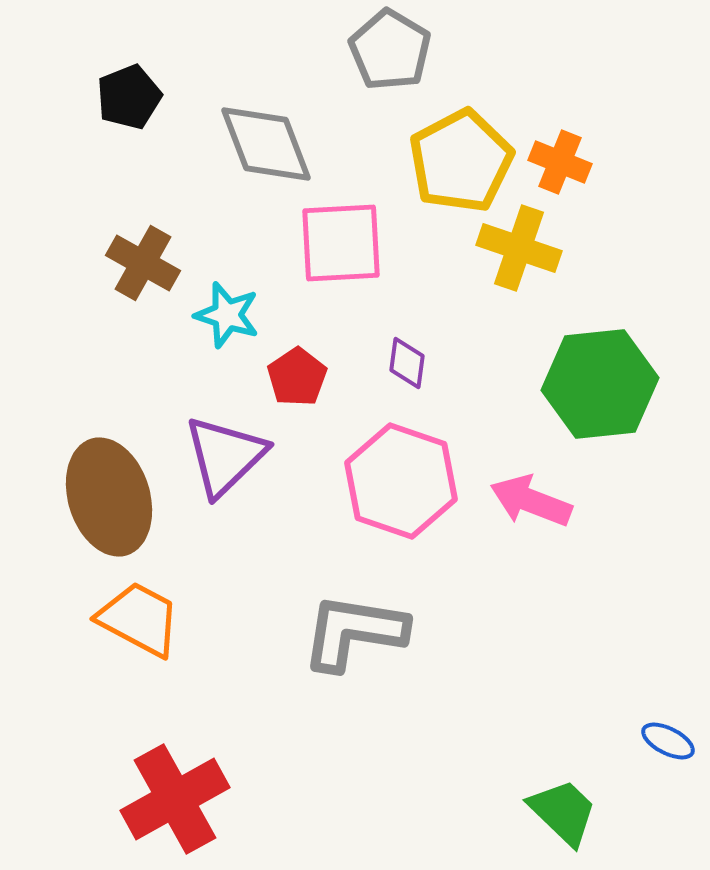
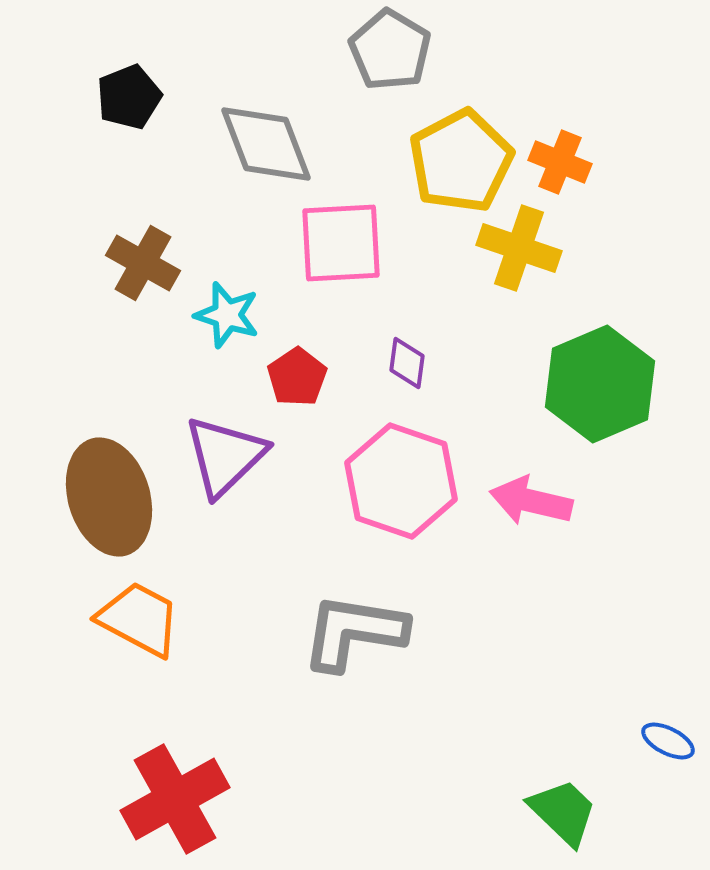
green hexagon: rotated 17 degrees counterclockwise
pink arrow: rotated 8 degrees counterclockwise
